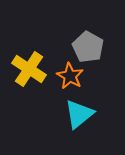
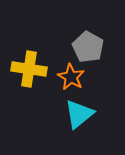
yellow cross: rotated 24 degrees counterclockwise
orange star: moved 1 px right, 1 px down
